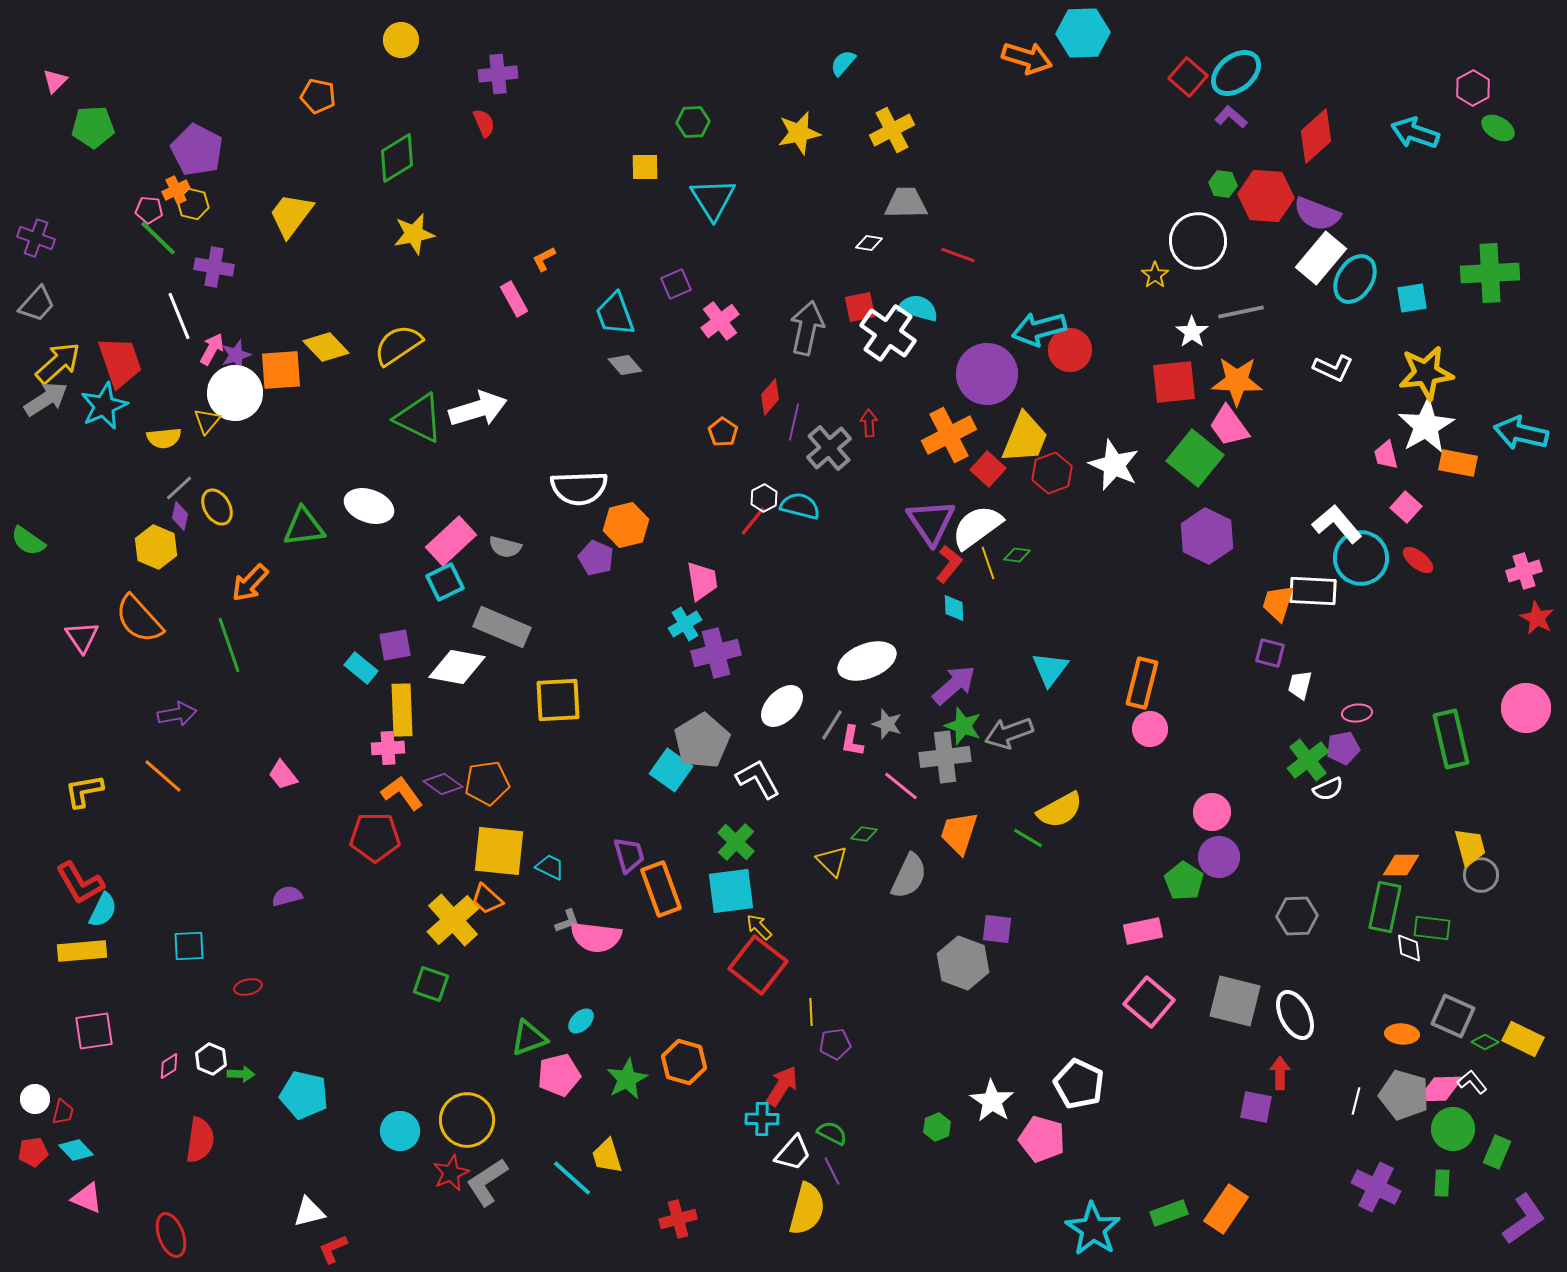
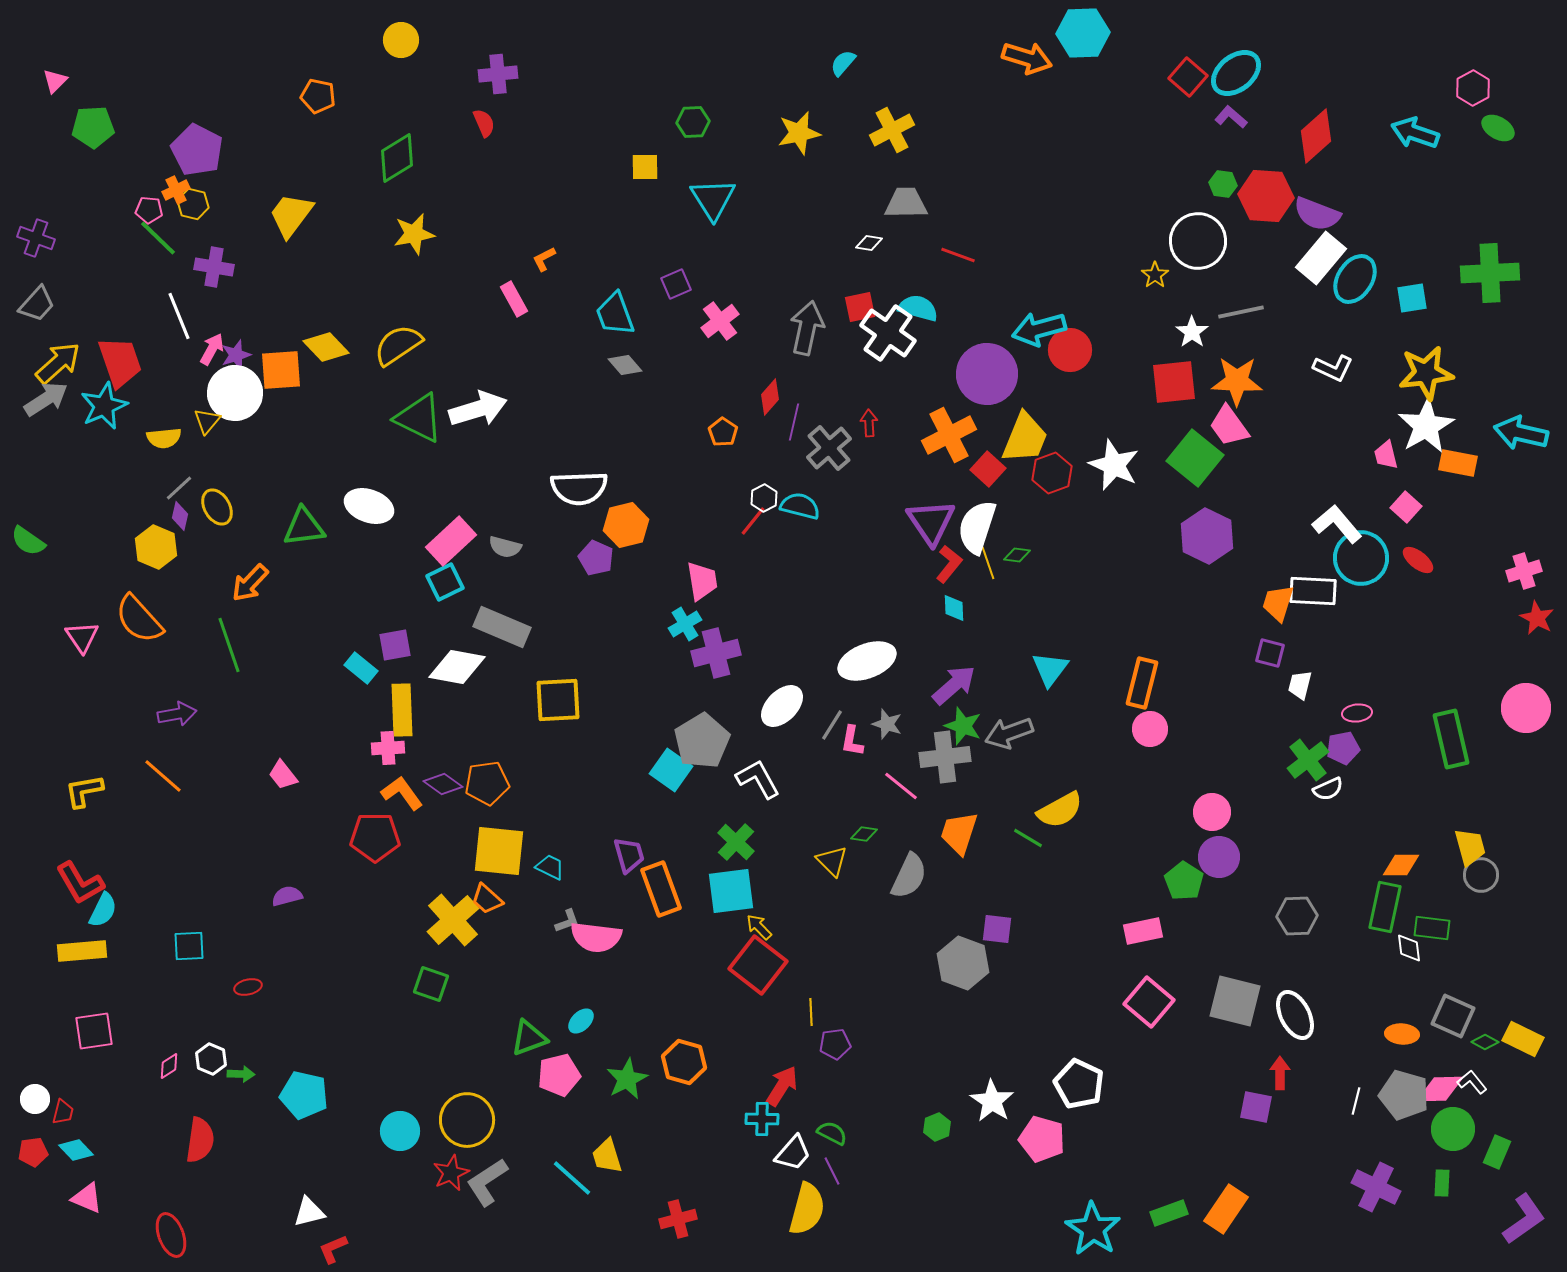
white semicircle at (977, 527): rotated 36 degrees counterclockwise
